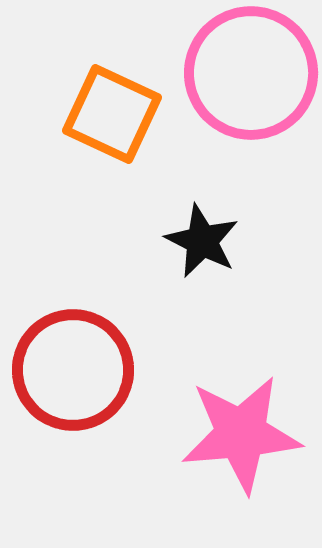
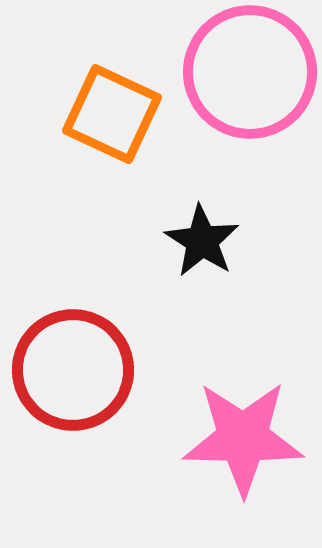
pink circle: moved 1 px left, 1 px up
black star: rotated 6 degrees clockwise
pink star: moved 2 px right, 4 px down; rotated 6 degrees clockwise
